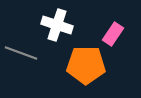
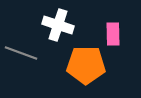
white cross: moved 1 px right
pink rectangle: rotated 35 degrees counterclockwise
